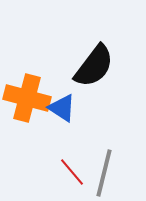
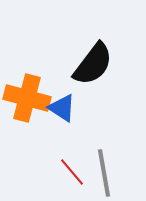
black semicircle: moved 1 px left, 2 px up
gray line: rotated 24 degrees counterclockwise
